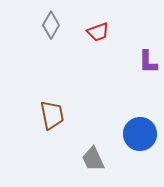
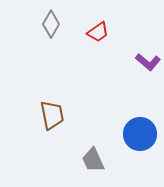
gray diamond: moved 1 px up
red trapezoid: rotated 15 degrees counterclockwise
purple L-shape: rotated 50 degrees counterclockwise
gray trapezoid: moved 1 px down
